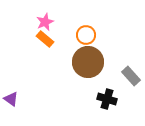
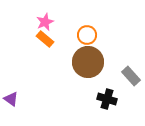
orange circle: moved 1 px right
